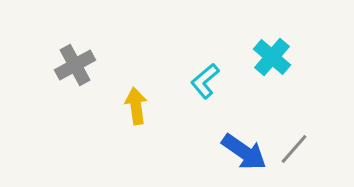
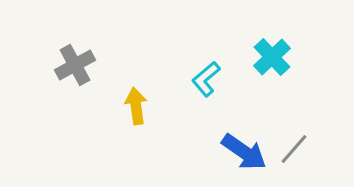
cyan cross: rotated 6 degrees clockwise
cyan L-shape: moved 1 px right, 2 px up
